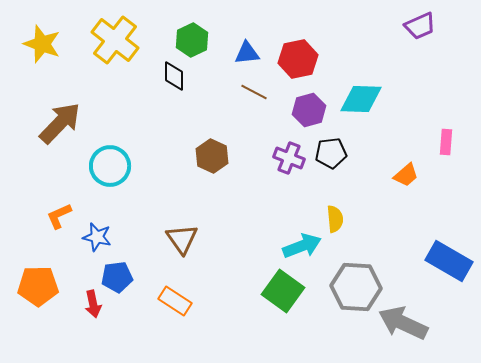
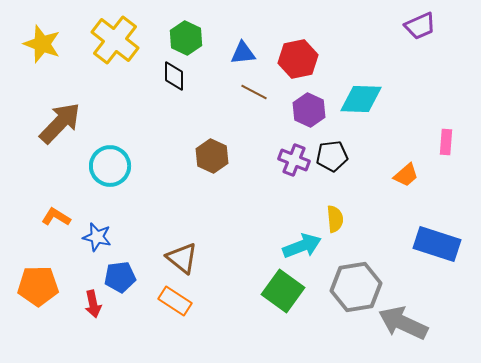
green hexagon: moved 6 px left, 2 px up; rotated 8 degrees counterclockwise
blue triangle: moved 4 px left
purple hexagon: rotated 20 degrees counterclockwise
black pentagon: moved 1 px right, 3 px down
purple cross: moved 5 px right, 2 px down
orange L-shape: moved 3 px left, 1 px down; rotated 56 degrees clockwise
brown triangle: moved 19 px down; rotated 16 degrees counterclockwise
blue rectangle: moved 12 px left, 17 px up; rotated 12 degrees counterclockwise
blue pentagon: moved 3 px right
gray hexagon: rotated 12 degrees counterclockwise
